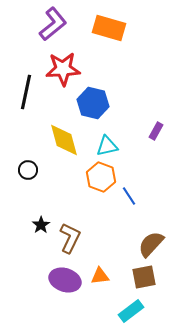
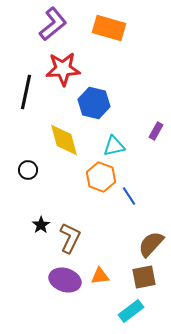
blue hexagon: moved 1 px right
cyan triangle: moved 7 px right
